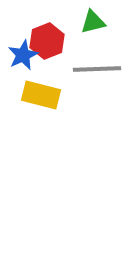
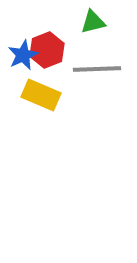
red hexagon: moved 9 px down
yellow rectangle: rotated 9 degrees clockwise
